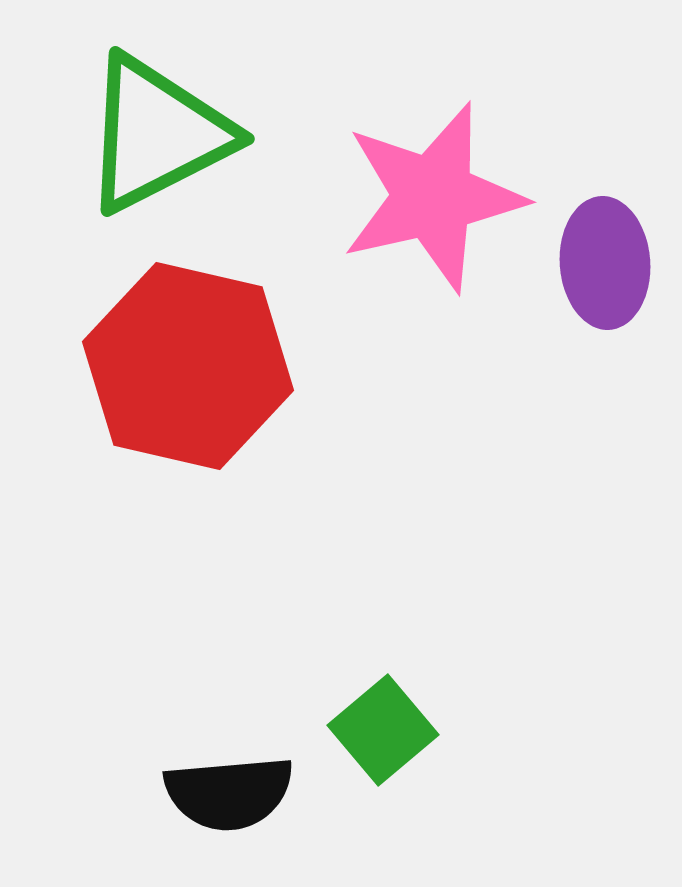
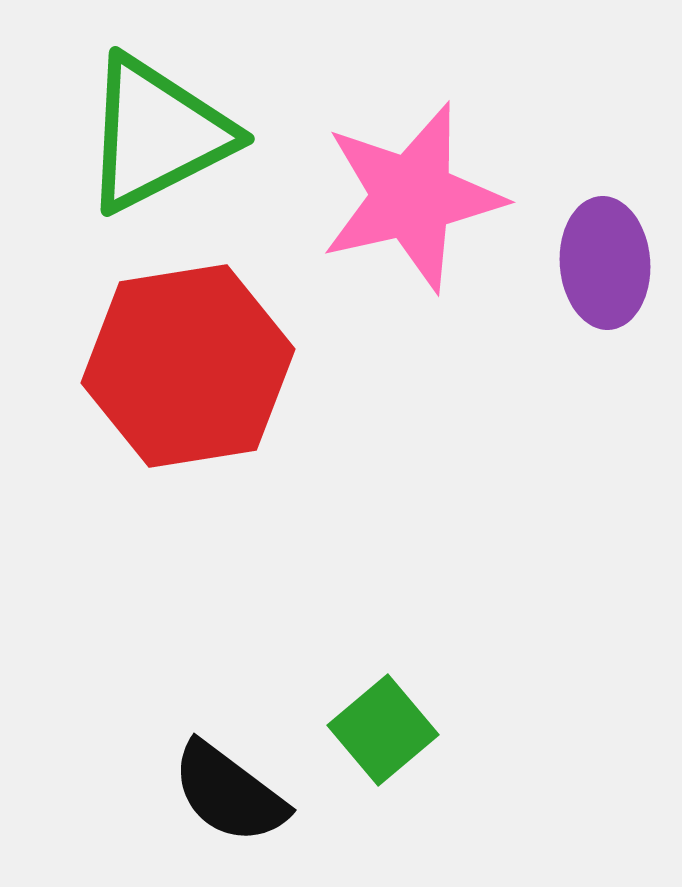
pink star: moved 21 px left
red hexagon: rotated 22 degrees counterclockwise
black semicircle: rotated 42 degrees clockwise
